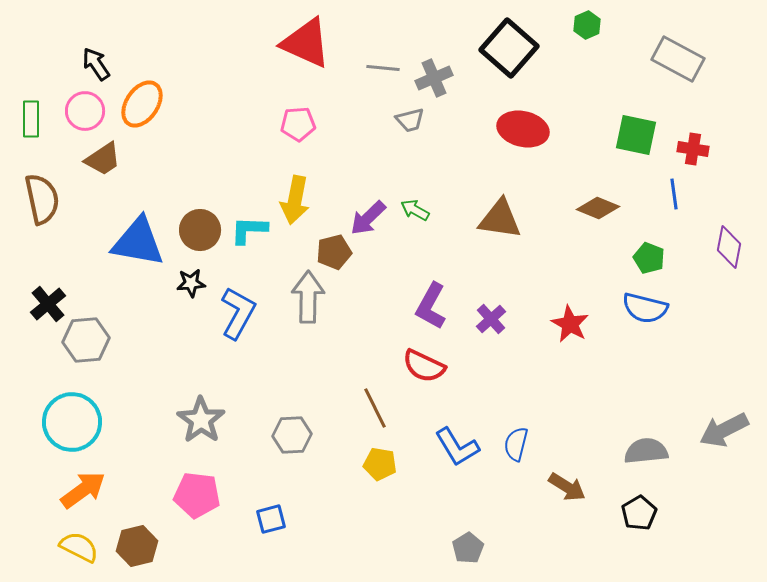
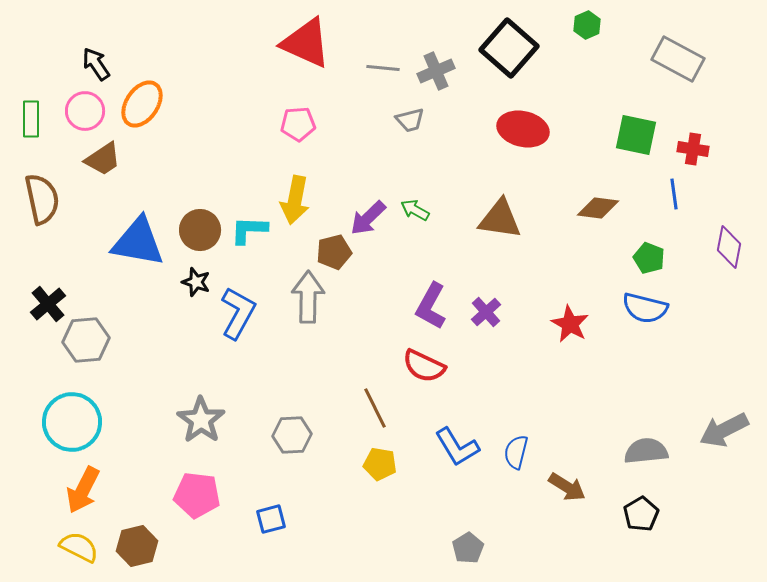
gray cross at (434, 78): moved 2 px right, 7 px up
brown diamond at (598, 208): rotated 15 degrees counterclockwise
black star at (191, 283): moved 5 px right, 1 px up; rotated 24 degrees clockwise
purple cross at (491, 319): moved 5 px left, 7 px up
blue semicircle at (516, 444): moved 8 px down
orange arrow at (83, 490): rotated 153 degrees clockwise
black pentagon at (639, 513): moved 2 px right, 1 px down
